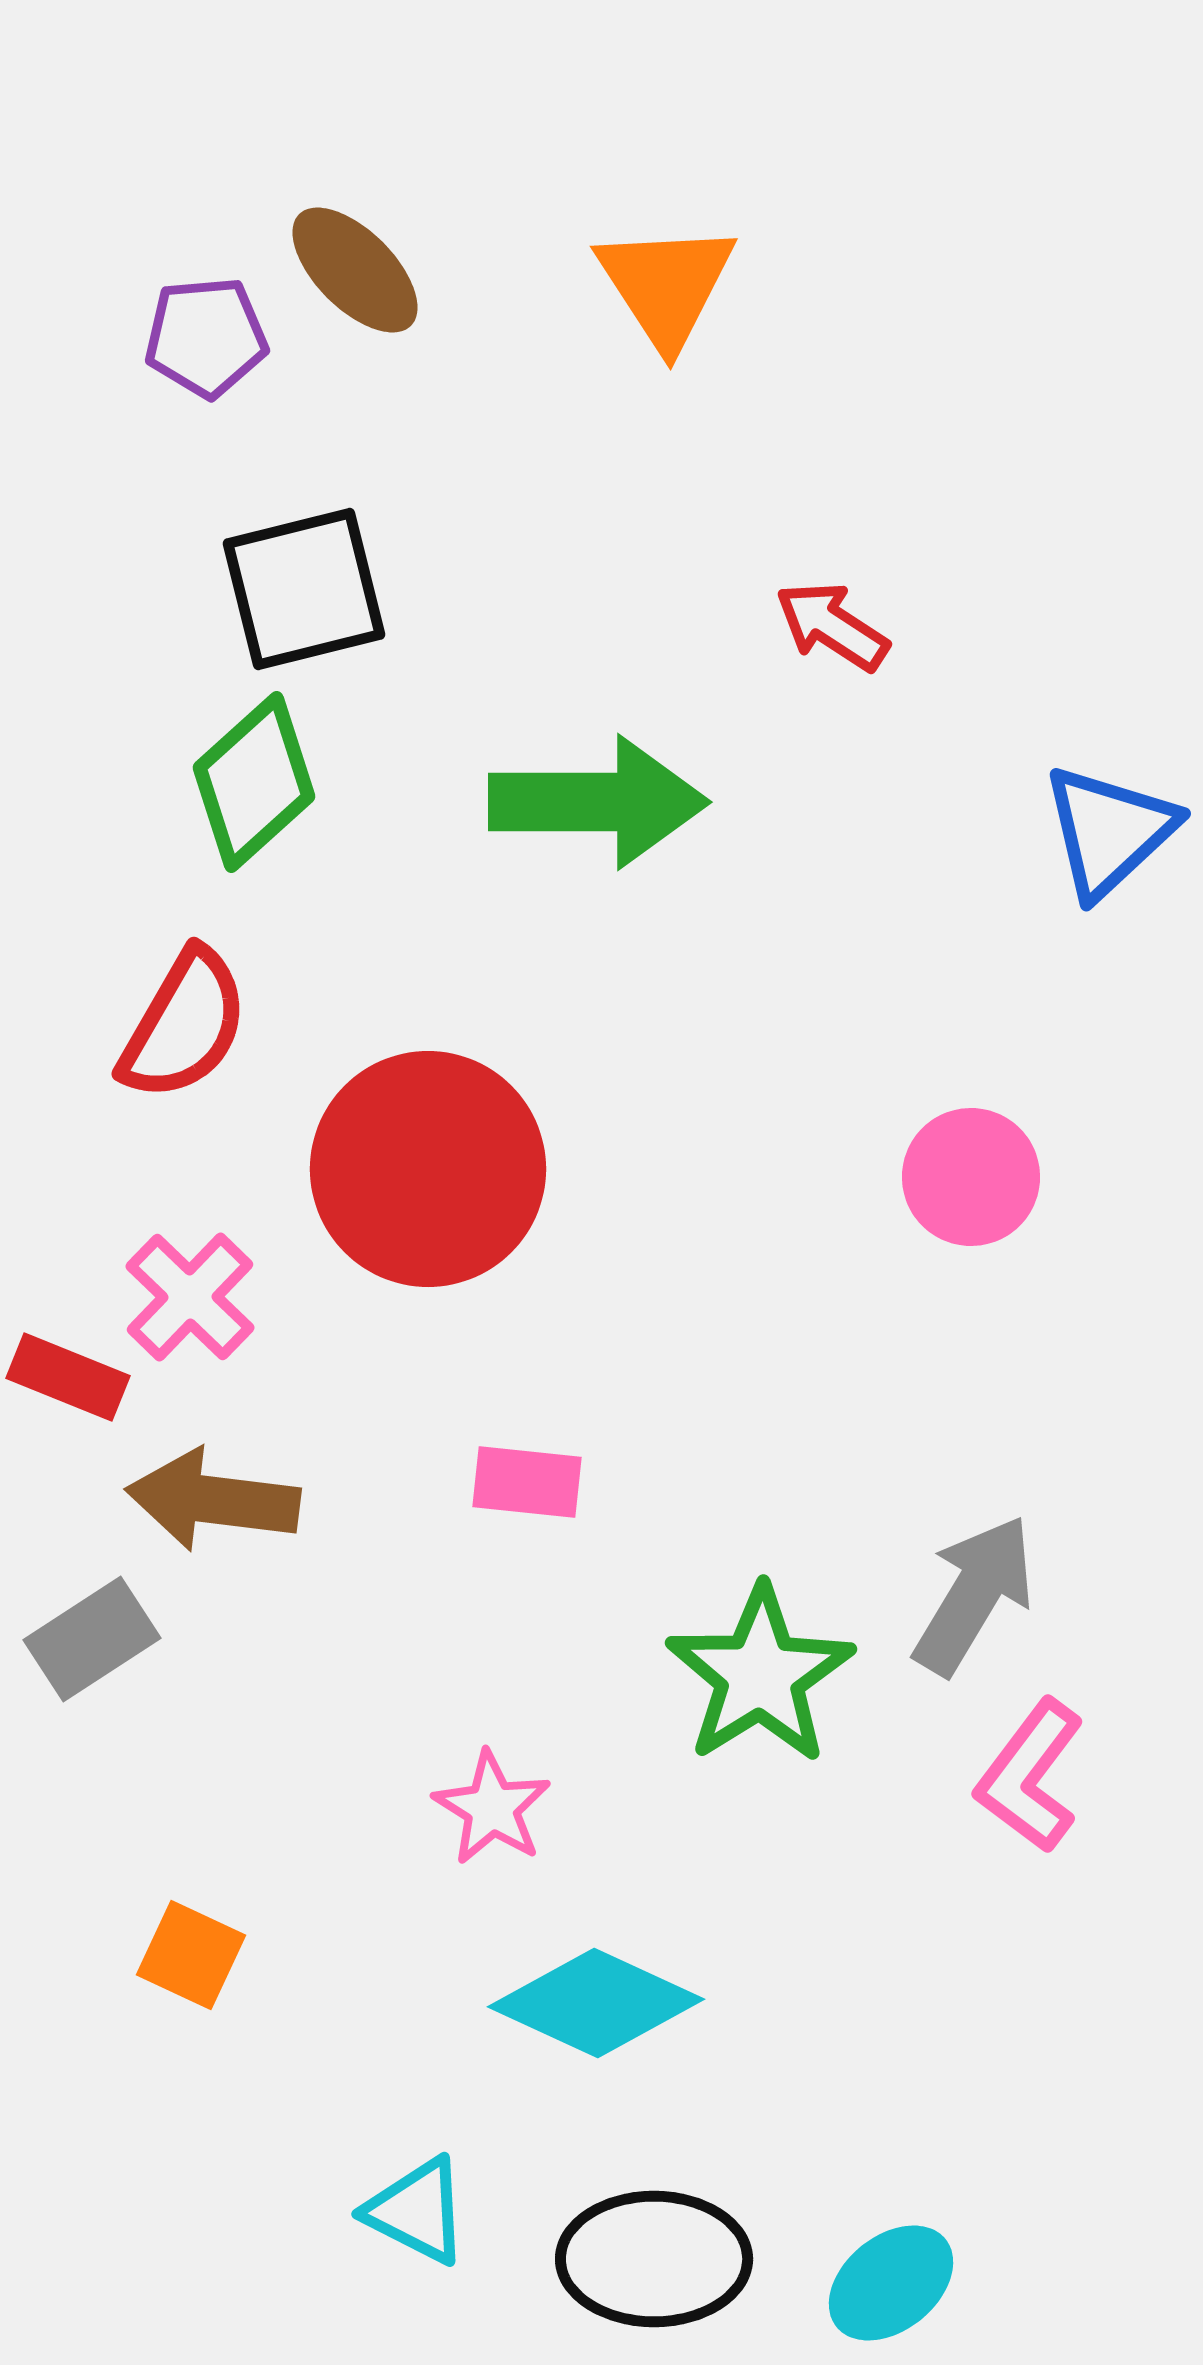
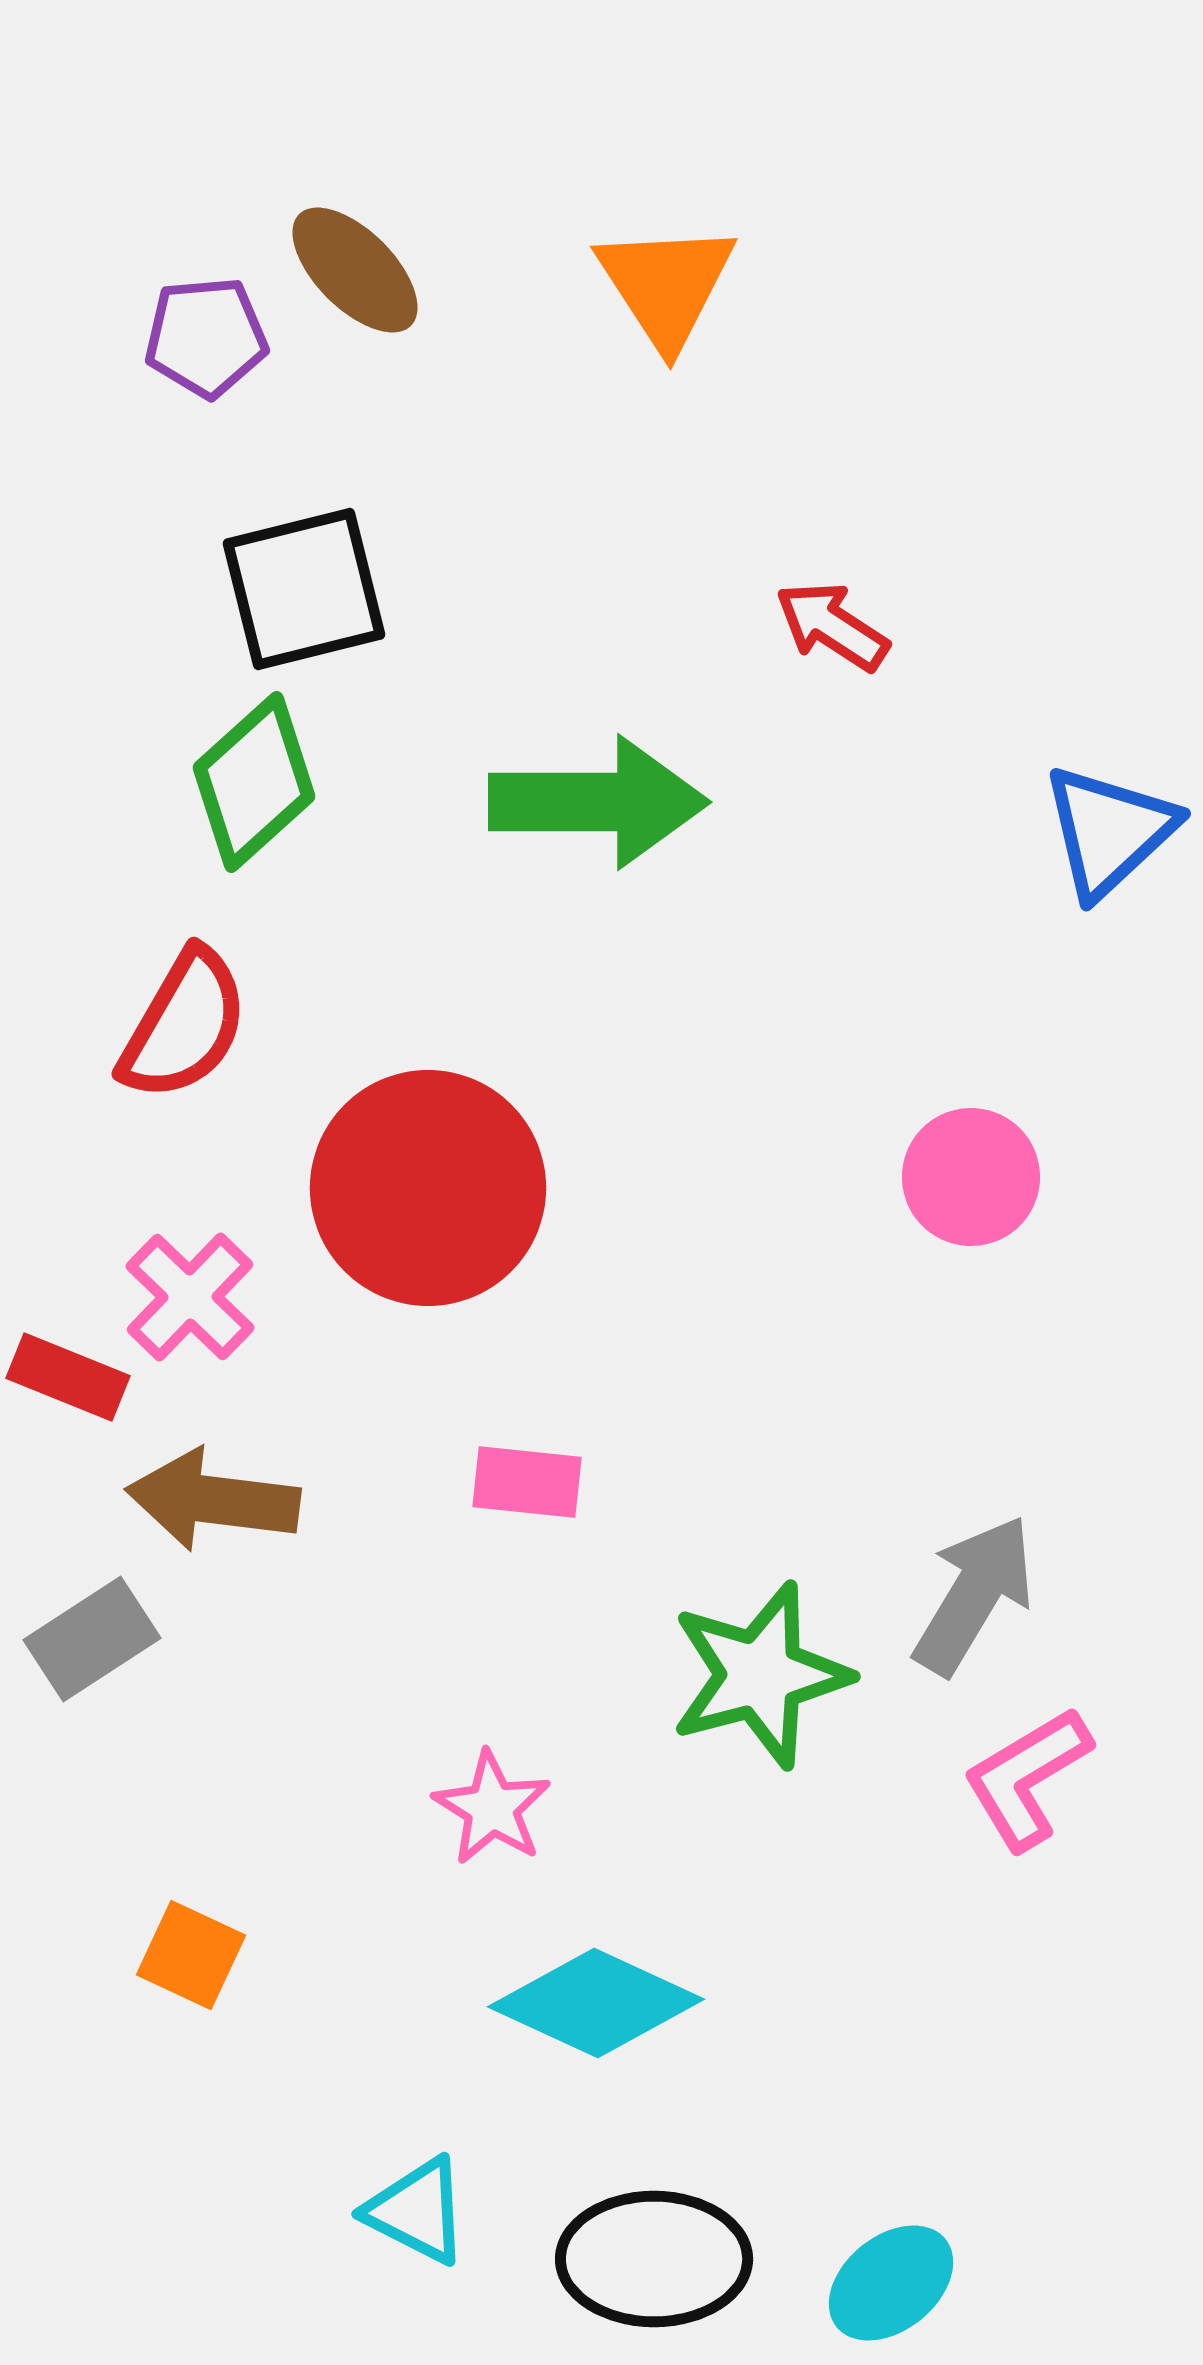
red circle: moved 19 px down
green star: rotated 17 degrees clockwise
pink L-shape: moved 3 px left, 2 px down; rotated 22 degrees clockwise
